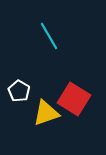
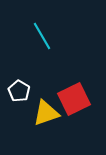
cyan line: moved 7 px left
red square: rotated 32 degrees clockwise
